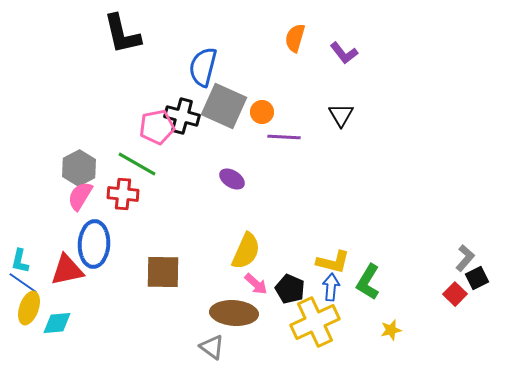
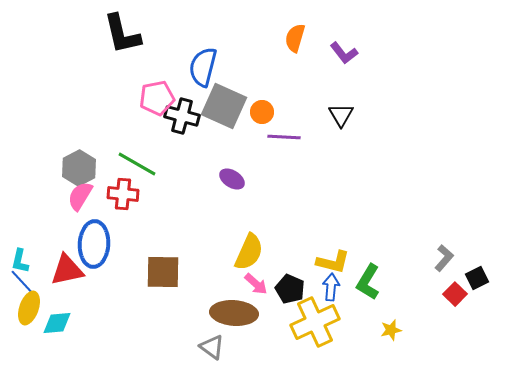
pink pentagon: moved 29 px up
yellow semicircle: moved 3 px right, 1 px down
gray L-shape: moved 21 px left
blue line: rotated 12 degrees clockwise
